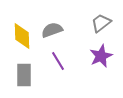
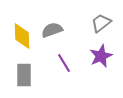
purple line: moved 6 px right, 2 px down
